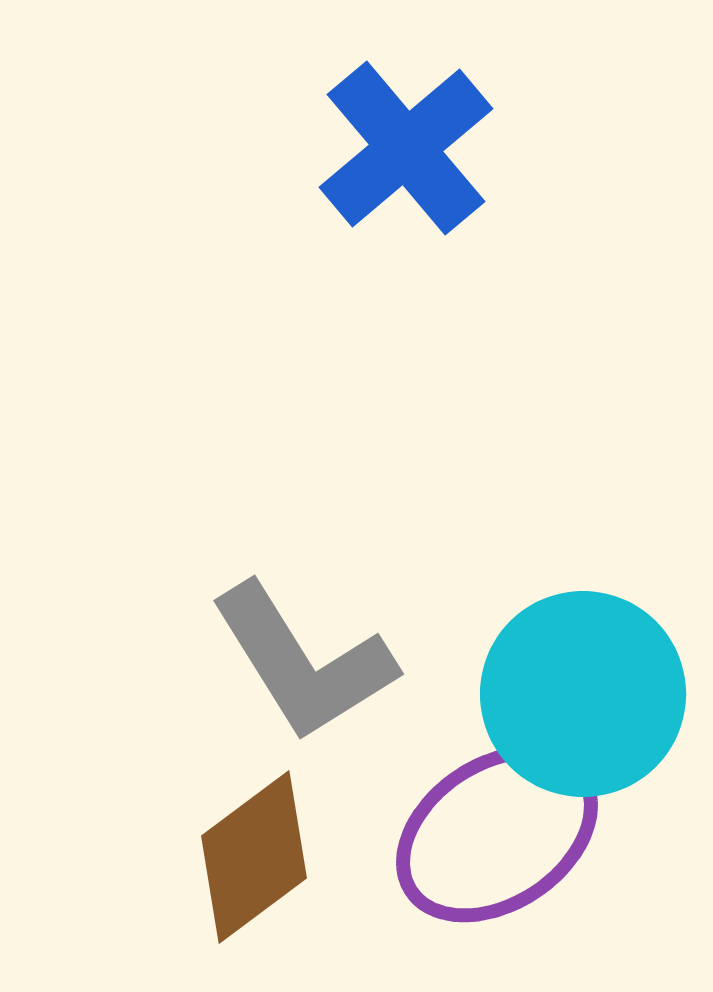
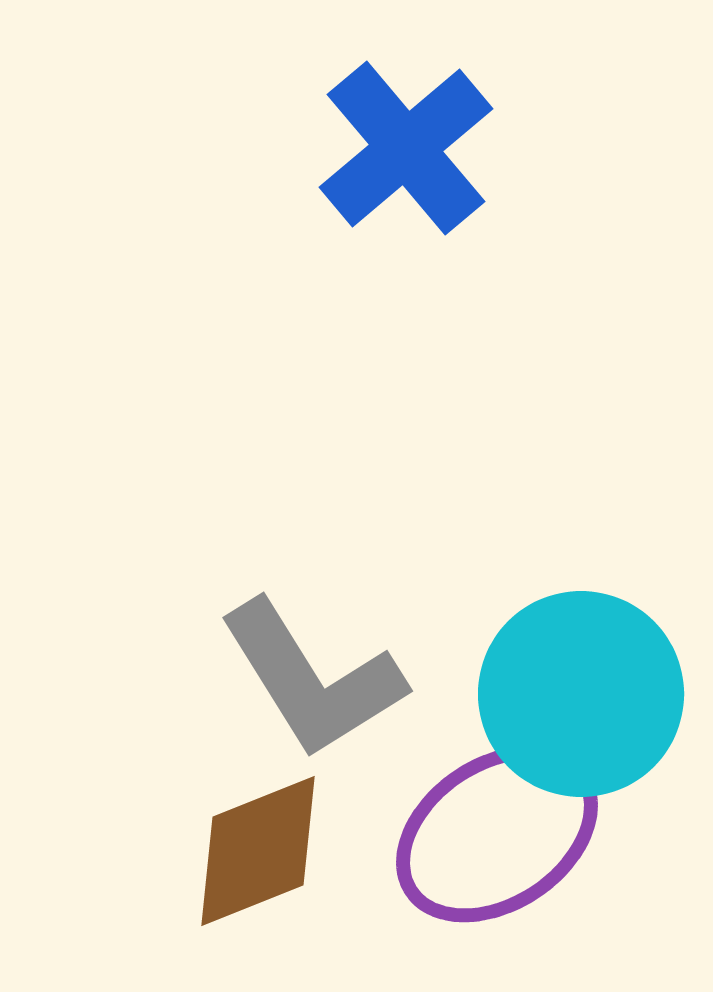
gray L-shape: moved 9 px right, 17 px down
cyan circle: moved 2 px left
brown diamond: moved 4 px right, 6 px up; rotated 15 degrees clockwise
